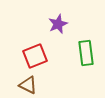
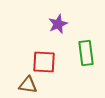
red square: moved 9 px right, 6 px down; rotated 25 degrees clockwise
brown triangle: rotated 18 degrees counterclockwise
